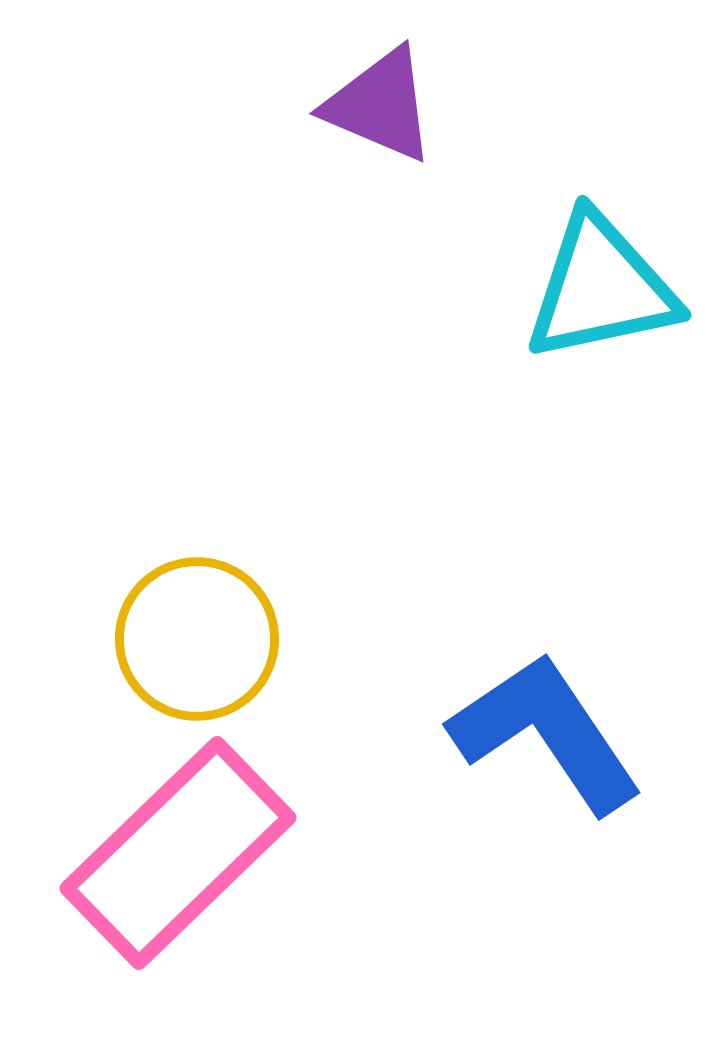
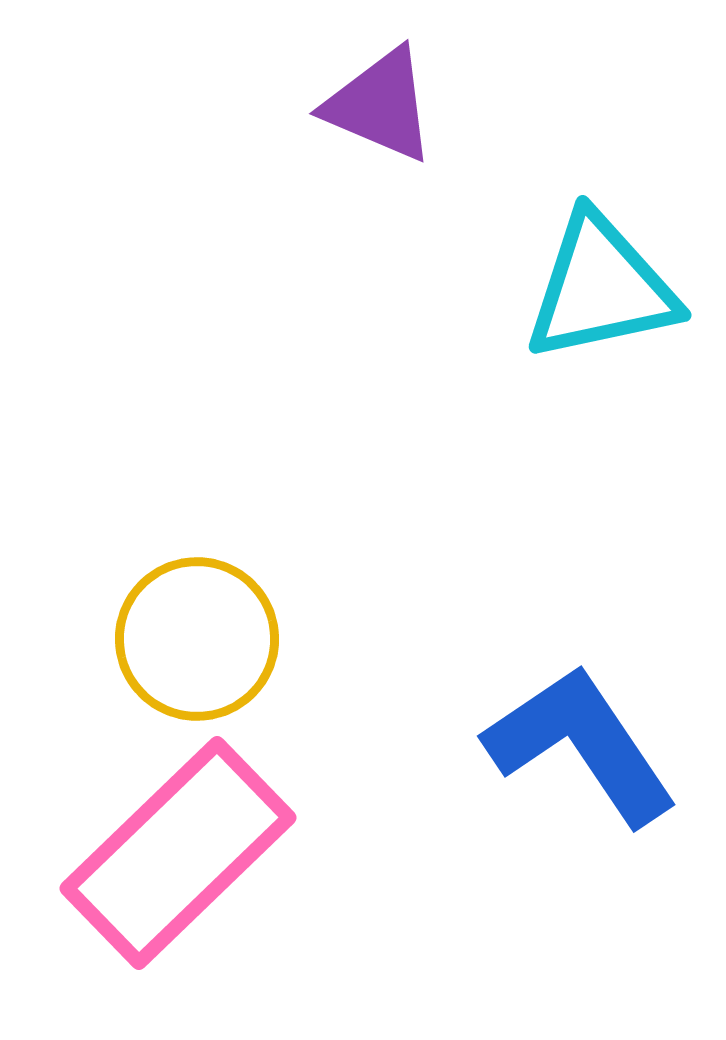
blue L-shape: moved 35 px right, 12 px down
